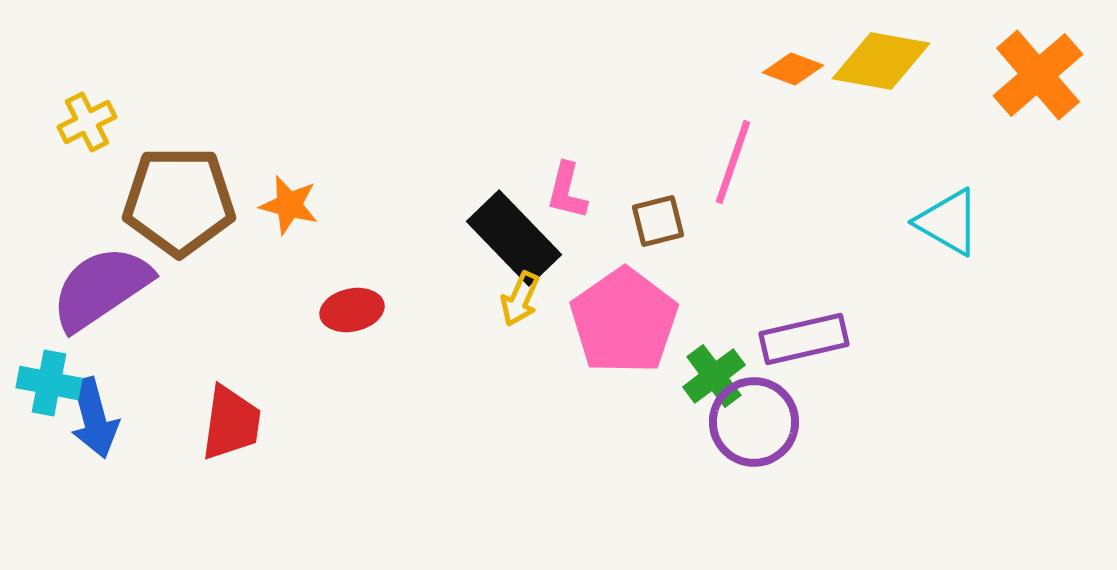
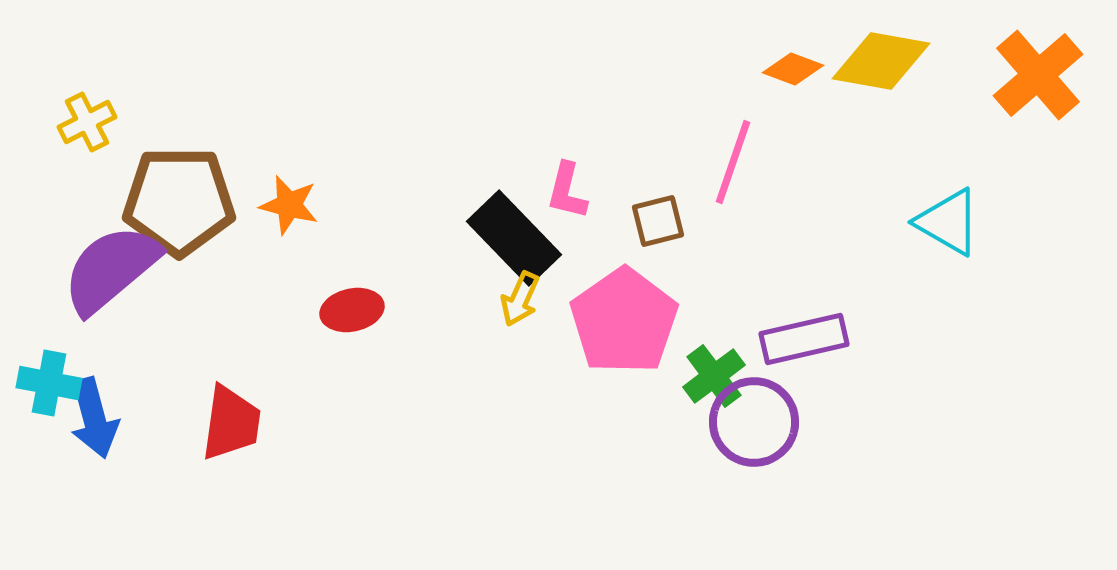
purple semicircle: moved 10 px right, 19 px up; rotated 6 degrees counterclockwise
